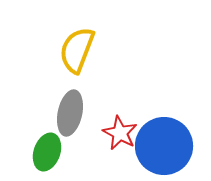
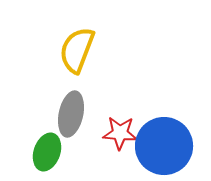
gray ellipse: moved 1 px right, 1 px down
red star: rotated 24 degrees counterclockwise
